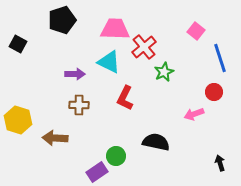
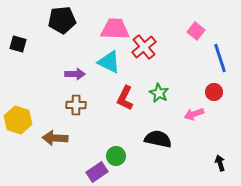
black pentagon: rotated 12 degrees clockwise
black square: rotated 12 degrees counterclockwise
green star: moved 5 px left, 21 px down; rotated 18 degrees counterclockwise
brown cross: moved 3 px left
black semicircle: moved 2 px right, 3 px up
